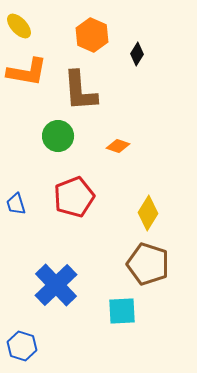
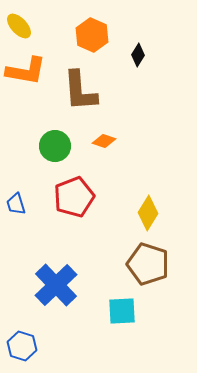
black diamond: moved 1 px right, 1 px down
orange L-shape: moved 1 px left, 1 px up
green circle: moved 3 px left, 10 px down
orange diamond: moved 14 px left, 5 px up
